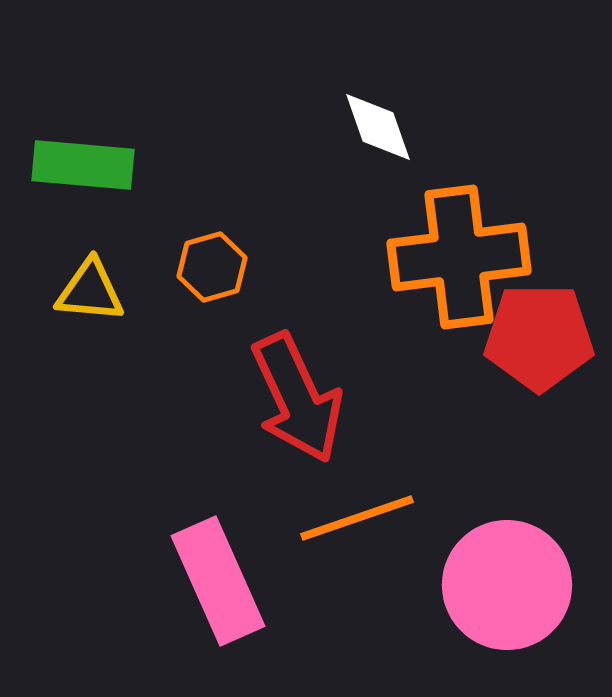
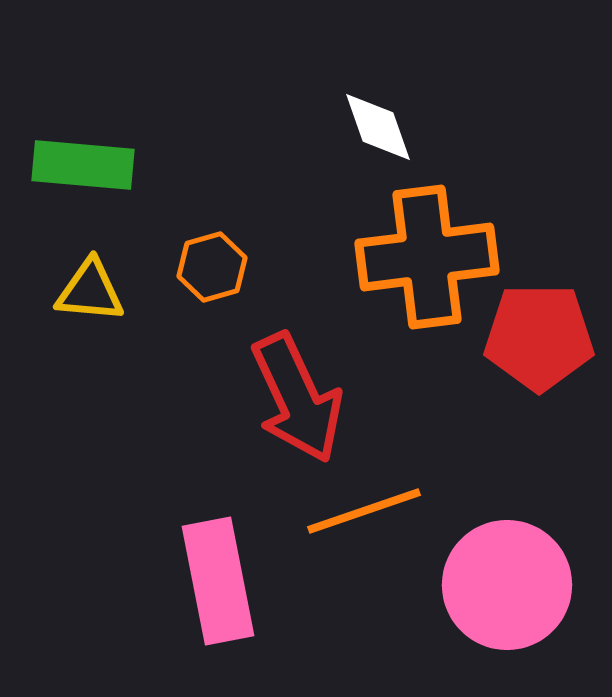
orange cross: moved 32 px left
orange line: moved 7 px right, 7 px up
pink rectangle: rotated 13 degrees clockwise
